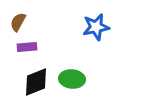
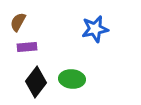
blue star: moved 1 px left, 2 px down
black diamond: rotated 32 degrees counterclockwise
